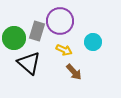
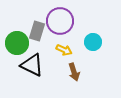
green circle: moved 3 px right, 5 px down
black triangle: moved 3 px right, 2 px down; rotated 15 degrees counterclockwise
brown arrow: rotated 24 degrees clockwise
